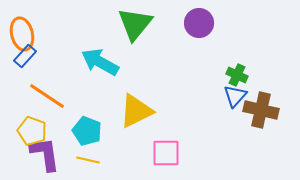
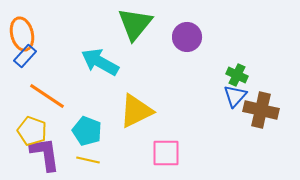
purple circle: moved 12 px left, 14 px down
